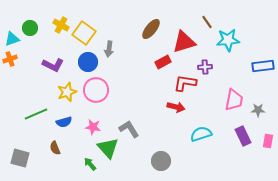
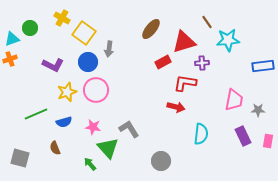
yellow cross: moved 1 px right, 7 px up
purple cross: moved 3 px left, 4 px up
cyan semicircle: rotated 115 degrees clockwise
